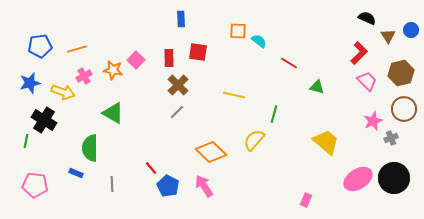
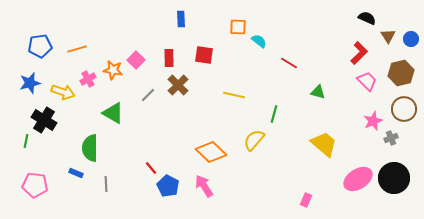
blue circle at (411, 30): moved 9 px down
orange square at (238, 31): moved 4 px up
red square at (198, 52): moved 6 px right, 3 px down
pink cross at (84, 76): moved 4 px right, 3 px down
green triangle at (317, 87): moved 1 px right, 5 px down
gray line at (177, 112): moved 29 px left, 17 px up
yellow trapezoid at (326, 142): moved 2 px left, 2 px down
gray line at (112, 184): moved 6 px left
